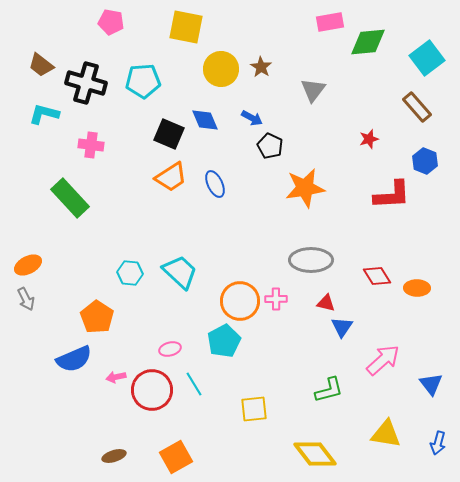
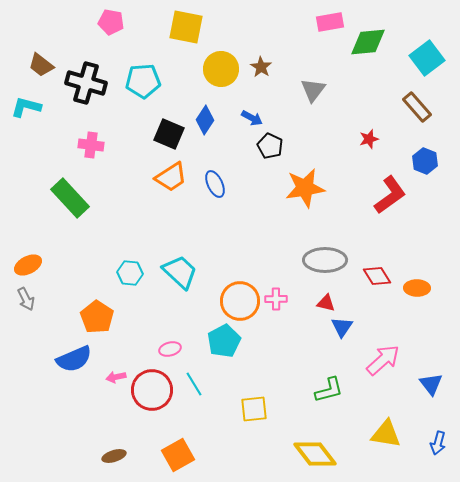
cyan L-shape at (44, 114): moved 18 px left, 7 px up
blue diamond at (205, 120): rotated 56 degrees clockwise
red L-shape at (392, 195): moved 2 px left; rotated 33 degrees counterclockwise
gray ellipse at (311, 260): moved 14 px right
orange square at (176, 457): moved 2 px right, 2 px up
